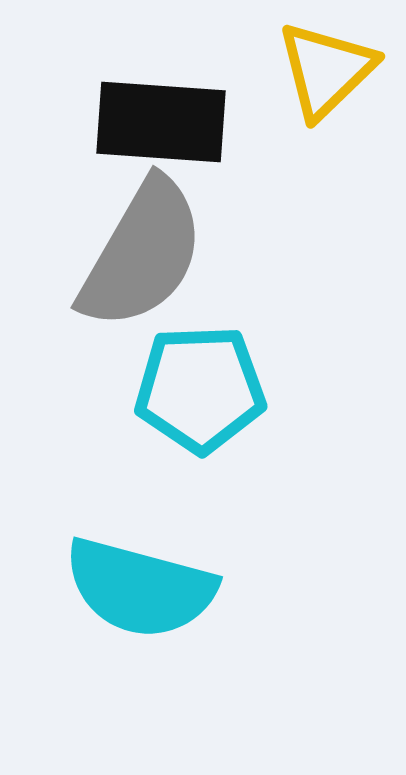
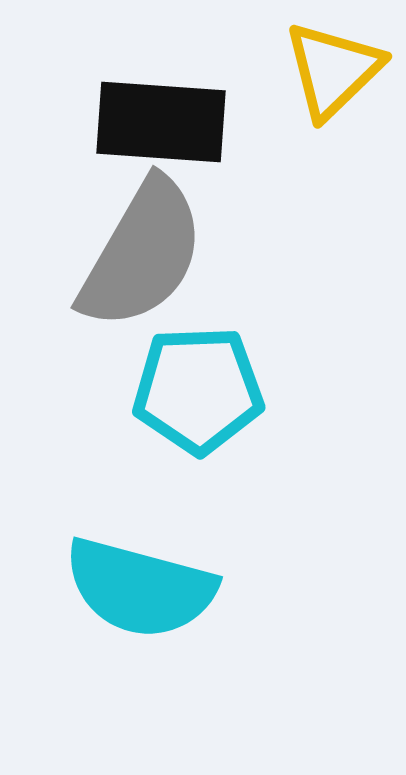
yellow triangle: moved 7 px right
cyan pentagon: moved 2 px left, 1 px down
